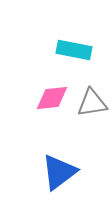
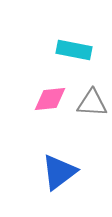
pink diamond: moved 2 px left, 1 px down
gray triangle: rotated 12 degrees clockwise
